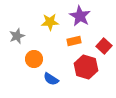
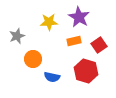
purple star: moved 1 px left, 1 px down
yellow star: moved 1 px left
red square: moved 5 px left, 1 px up; rotated 14 degrees clockwise
orange circle: moved 1 px left
red hexagon: moved 4 px down
blue semicircle: moved 1 px right, 2 px up; rotated 21 degrees counterclockwise
